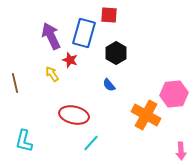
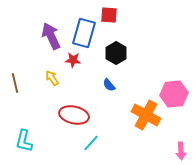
red star: moved 3 px right; rotated 14 degrees counterclockwise
yellow arrow: moved 4 px down
